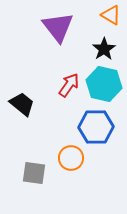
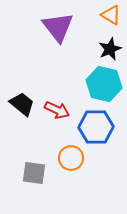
black star: moved 6 px right; rotated 10 degrees clockwise
red arrow: moved 12 px left, 25 px down; rotated 80 degrees clockwise
